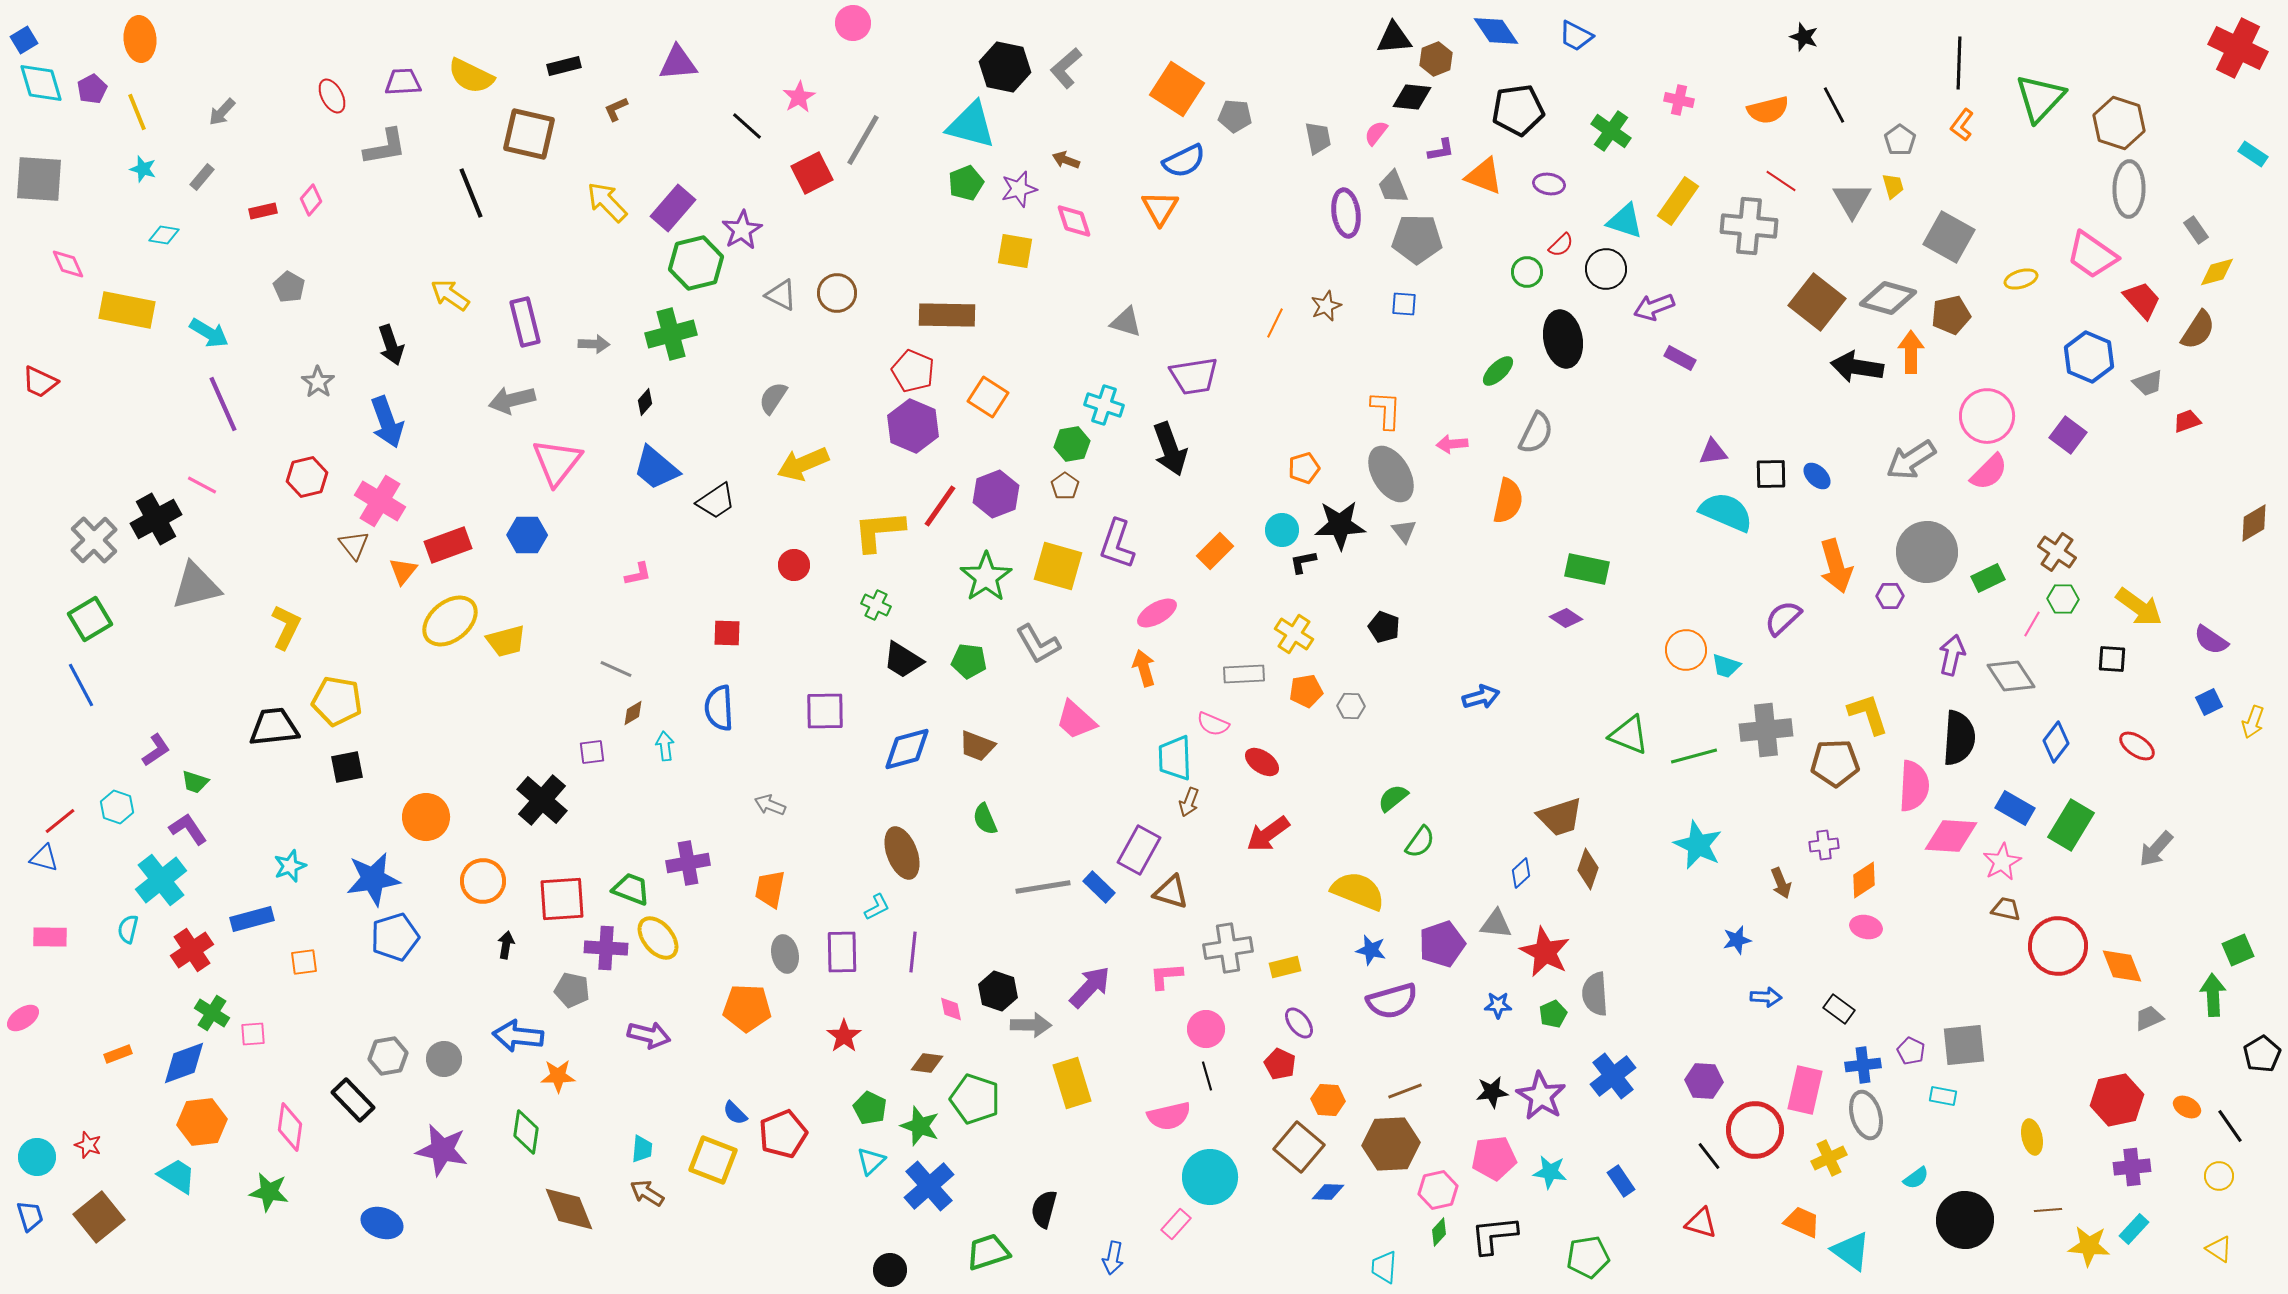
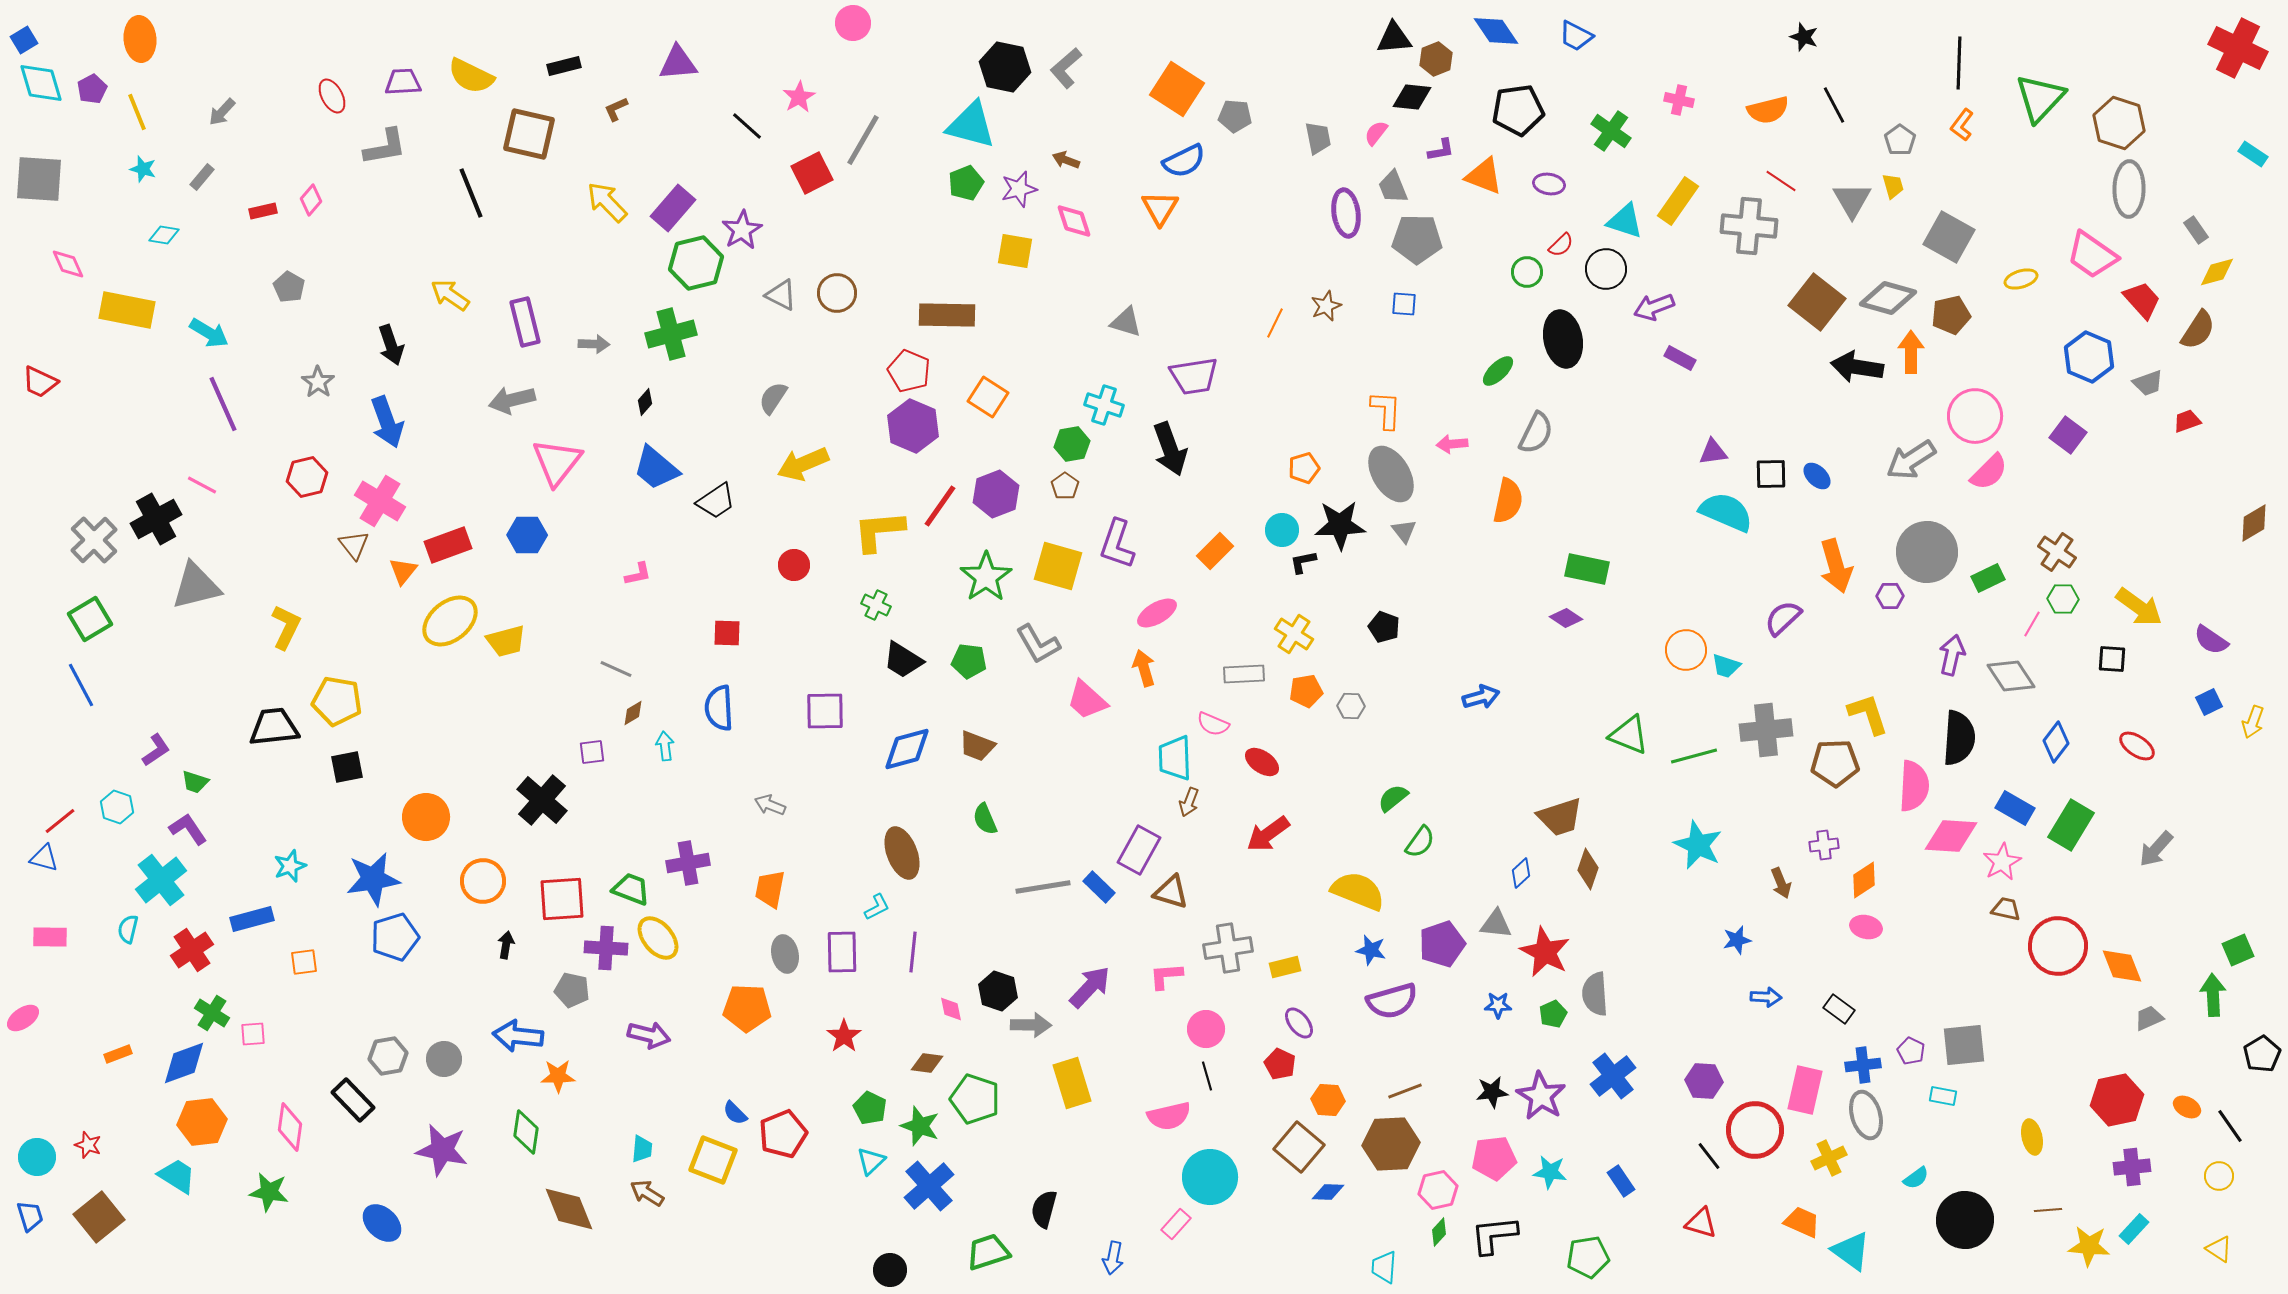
red pentagon at (913, 371): moved 4 px left
pink circle at (1987, 416): moved 12 px left
pink trapezoid at (1076, 720): moved 11 px right, 20 px up
blue ellipse at (382, 1223): rotated 24 degrees clockwise
